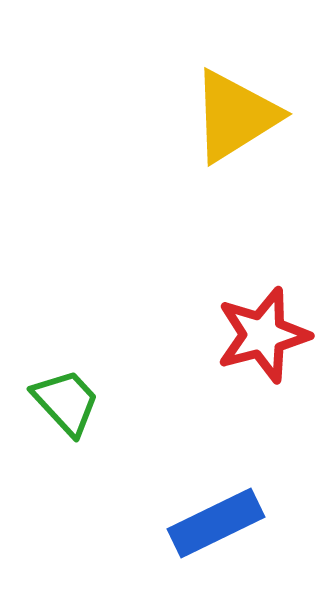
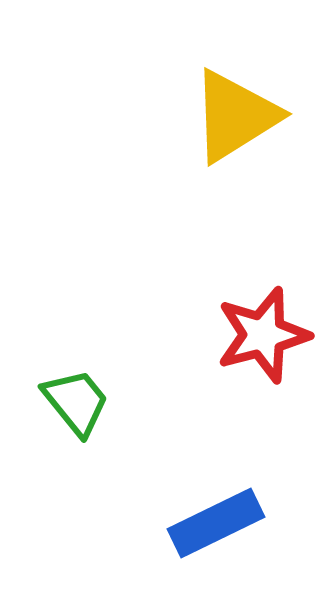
green trapezoid: moved 10 px right; rotated 4 degrees clockwise
